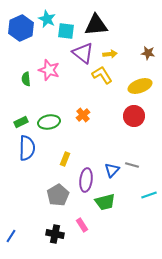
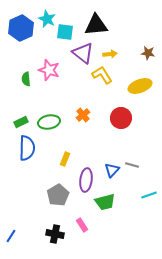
cyan square: moved 1 px left, 1 px down
red circle: moved 13 px left, 2 px down
